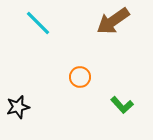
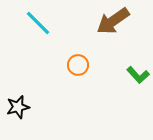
orange circle: moved 2 px left, 12 px up
green L-shape: moved 16 px right, 30 px up
